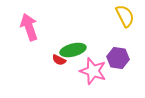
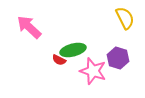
yellow semicircle: moved 2 px down
pink arrow: rotated 28 degrees counterclockwise
purple hexagon: rotated 10 degrees clockwise
